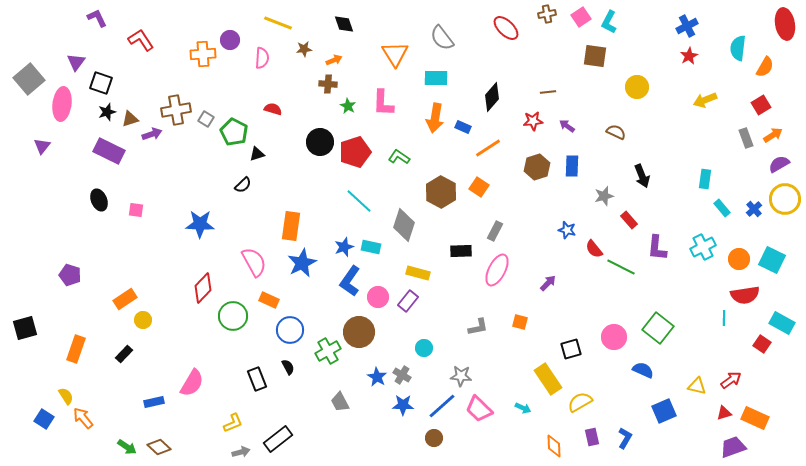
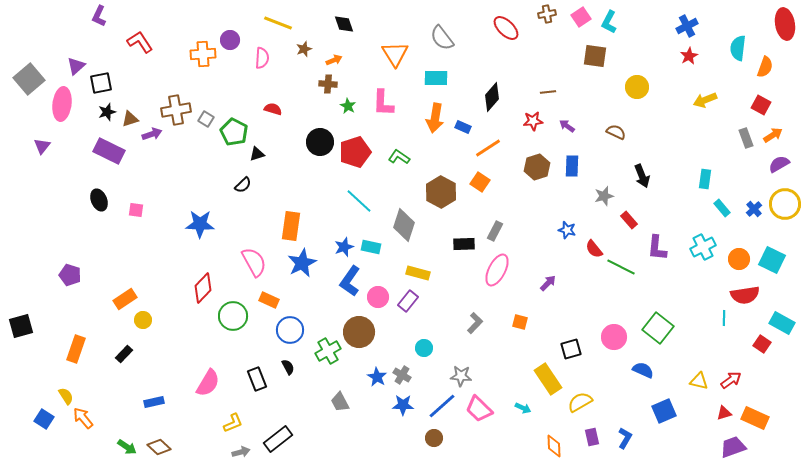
purple L-shape at (97, 18): moved 2 px right, 2 px up; rotated 130 degrees counterclockwise
red L-shape at (141, 40): moved 1 px left, 2 px down
brown star at (304, 49): rotated 14 degrees counterclockwise
purple triangle at (76, 62): moved 4 px down; rotated 12 degrees clockwise
orange semicircle at (765, 67): rotated 10 degrees counterclockwise
black square at (101, 83): rotated 30 degrees counterclockwise
red square at (761, 105): rotated 30 degrees counterclockwise
orange square at (479, 187): moved 1 px right, 5 px up
yellow circle at (785, 199): moved 5 px down
black rectangle at (461, 251): moved 3 px right, 7 px up
gray L-shape at (478, 327): moved 3 px left, 4 px up; rotated 35 degrees counterclockwise
black square at (25, 328): moved 4 px left, 2 px up
pink semicircle at (192, 383): moved 16 px right
yellow triangle at (697, 386): moved 2 px right, 5 px up
